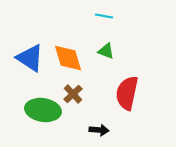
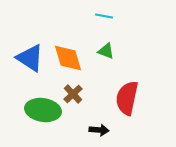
red semicircle: moved 5 px down
